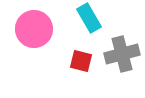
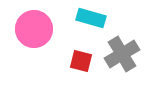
cyan rectangle: moved 2 px right; rotated 44 degrees counterclockwise
gray cross: rotated 16 degrees counterclockwise
